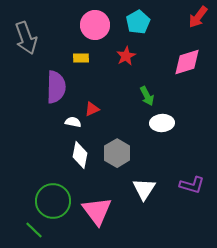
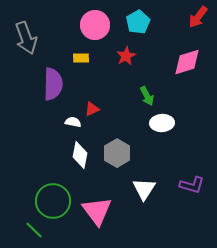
purple semicircle: moved 3 px left, 3 px up
